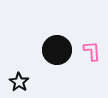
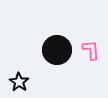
pink L-shape: moved 1 px left, 1 px up
